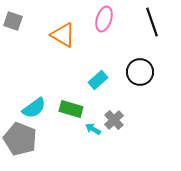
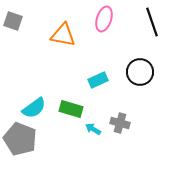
orange triangle: rotated 20 degrees counterclockwise
cyan rectangle: rotated 18 degrees clockwise
gray cross: moved 6 px right, 3 px down; rotated 30 degrees counterclockwise
